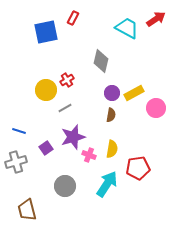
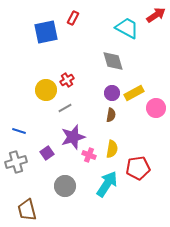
red arrow: moved 4 px up
gray diamond: moved 12 px right; rotated 30 degrees counterclockwise
purple square: moved 1 px right, 5 px down
